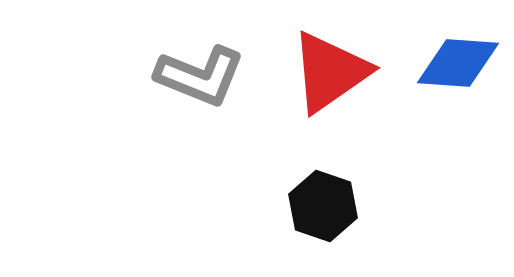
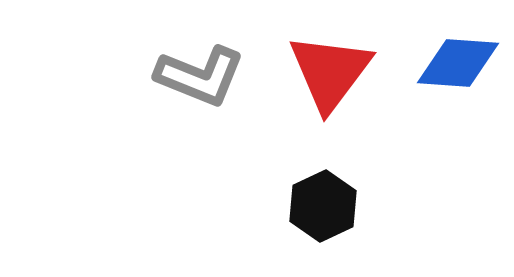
red triangle: rotated 18 degrees counterclockwise
black hexagon: rotated 16 degrees clockwise
